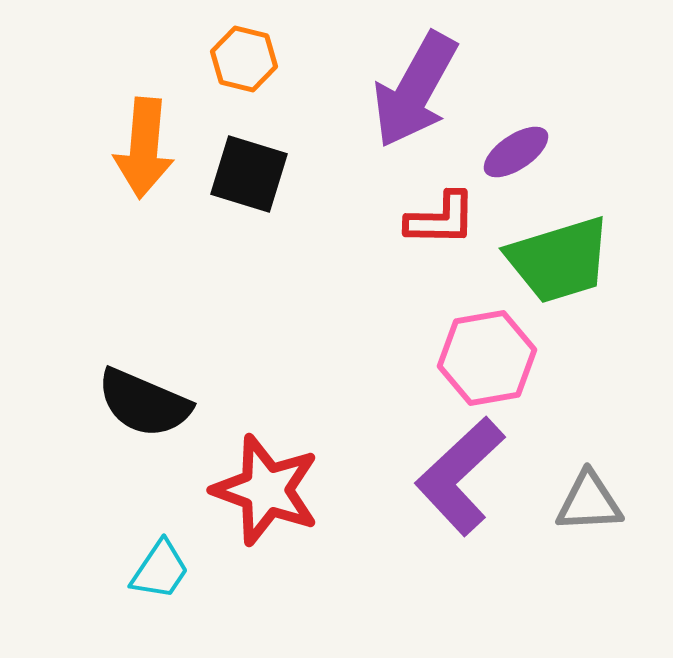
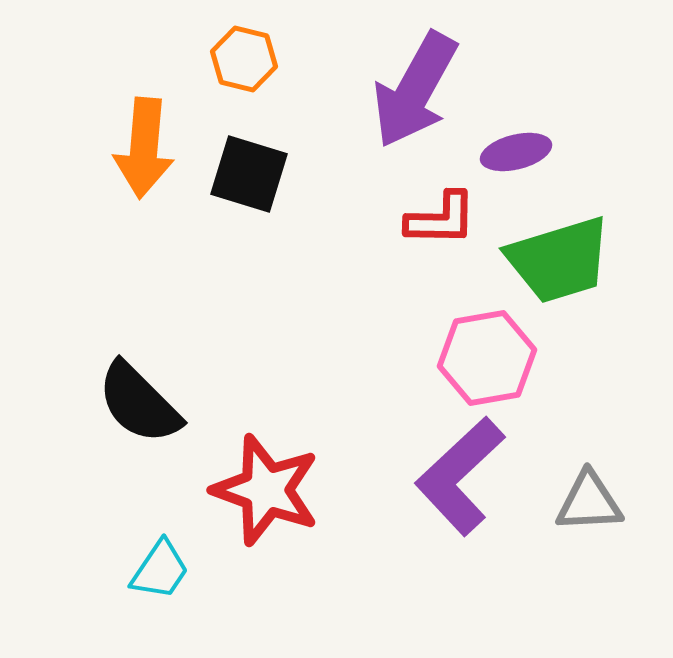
purple ellipse: rotated 20 degrees clockwise
black semicircle: moved 5 px left; rotated 22 degrees clockwise
